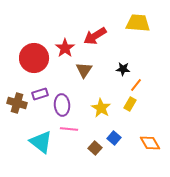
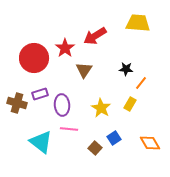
black star: moved 3 px right
orange line: moved 5 px right, 2 px up
blue square: rotated 16 degrees clockwise
